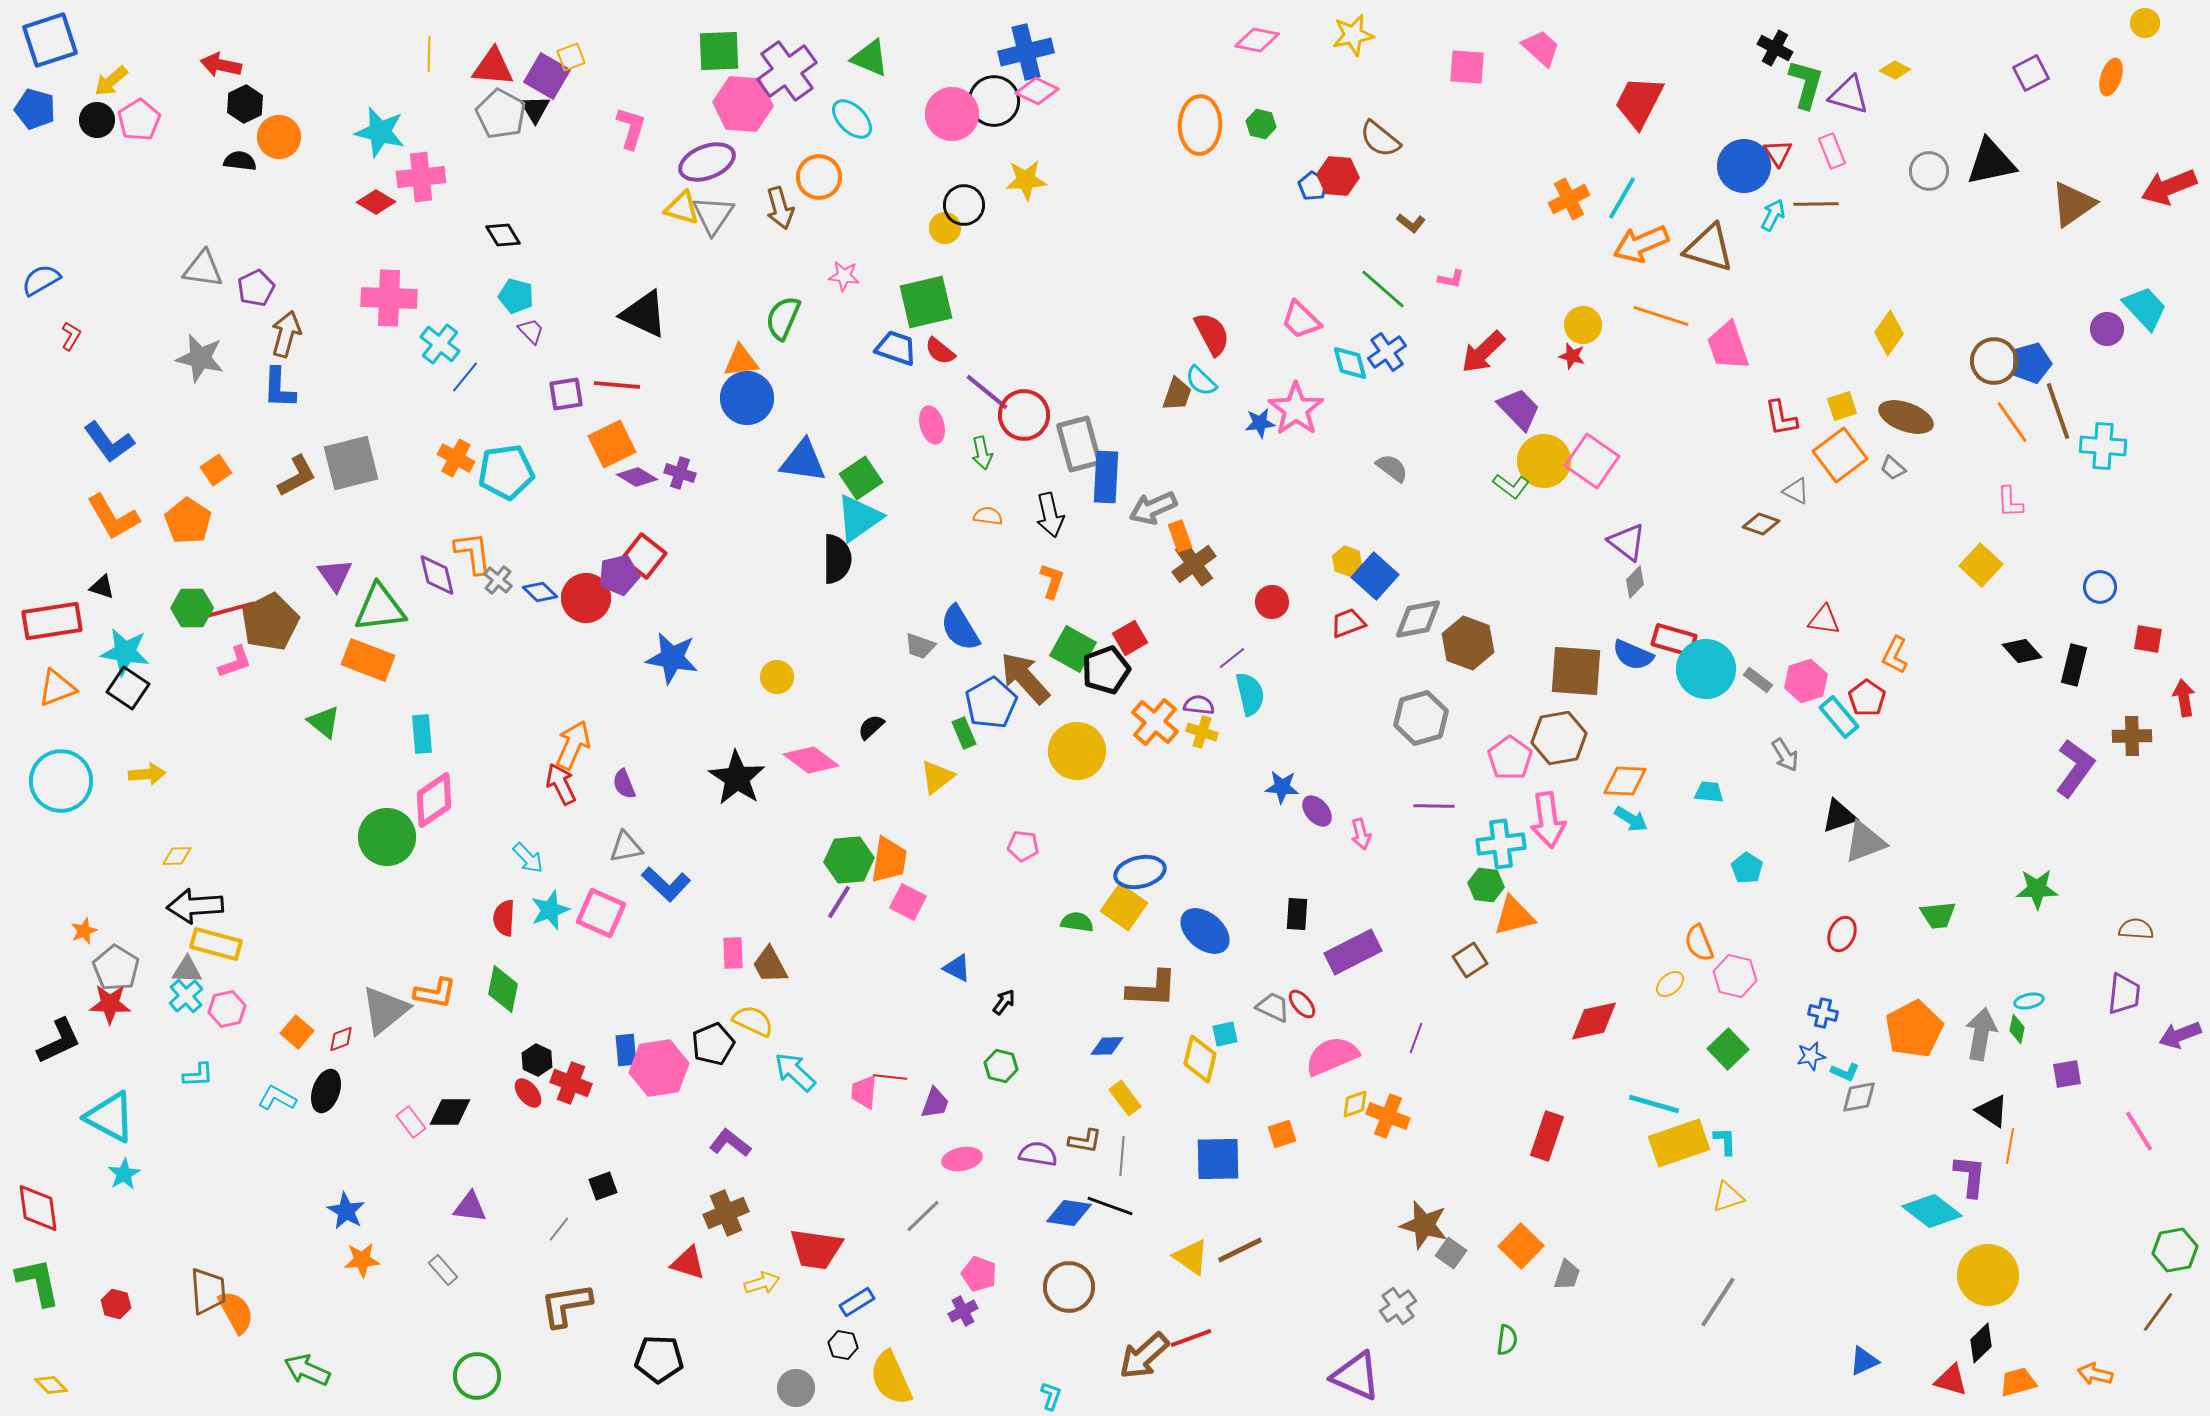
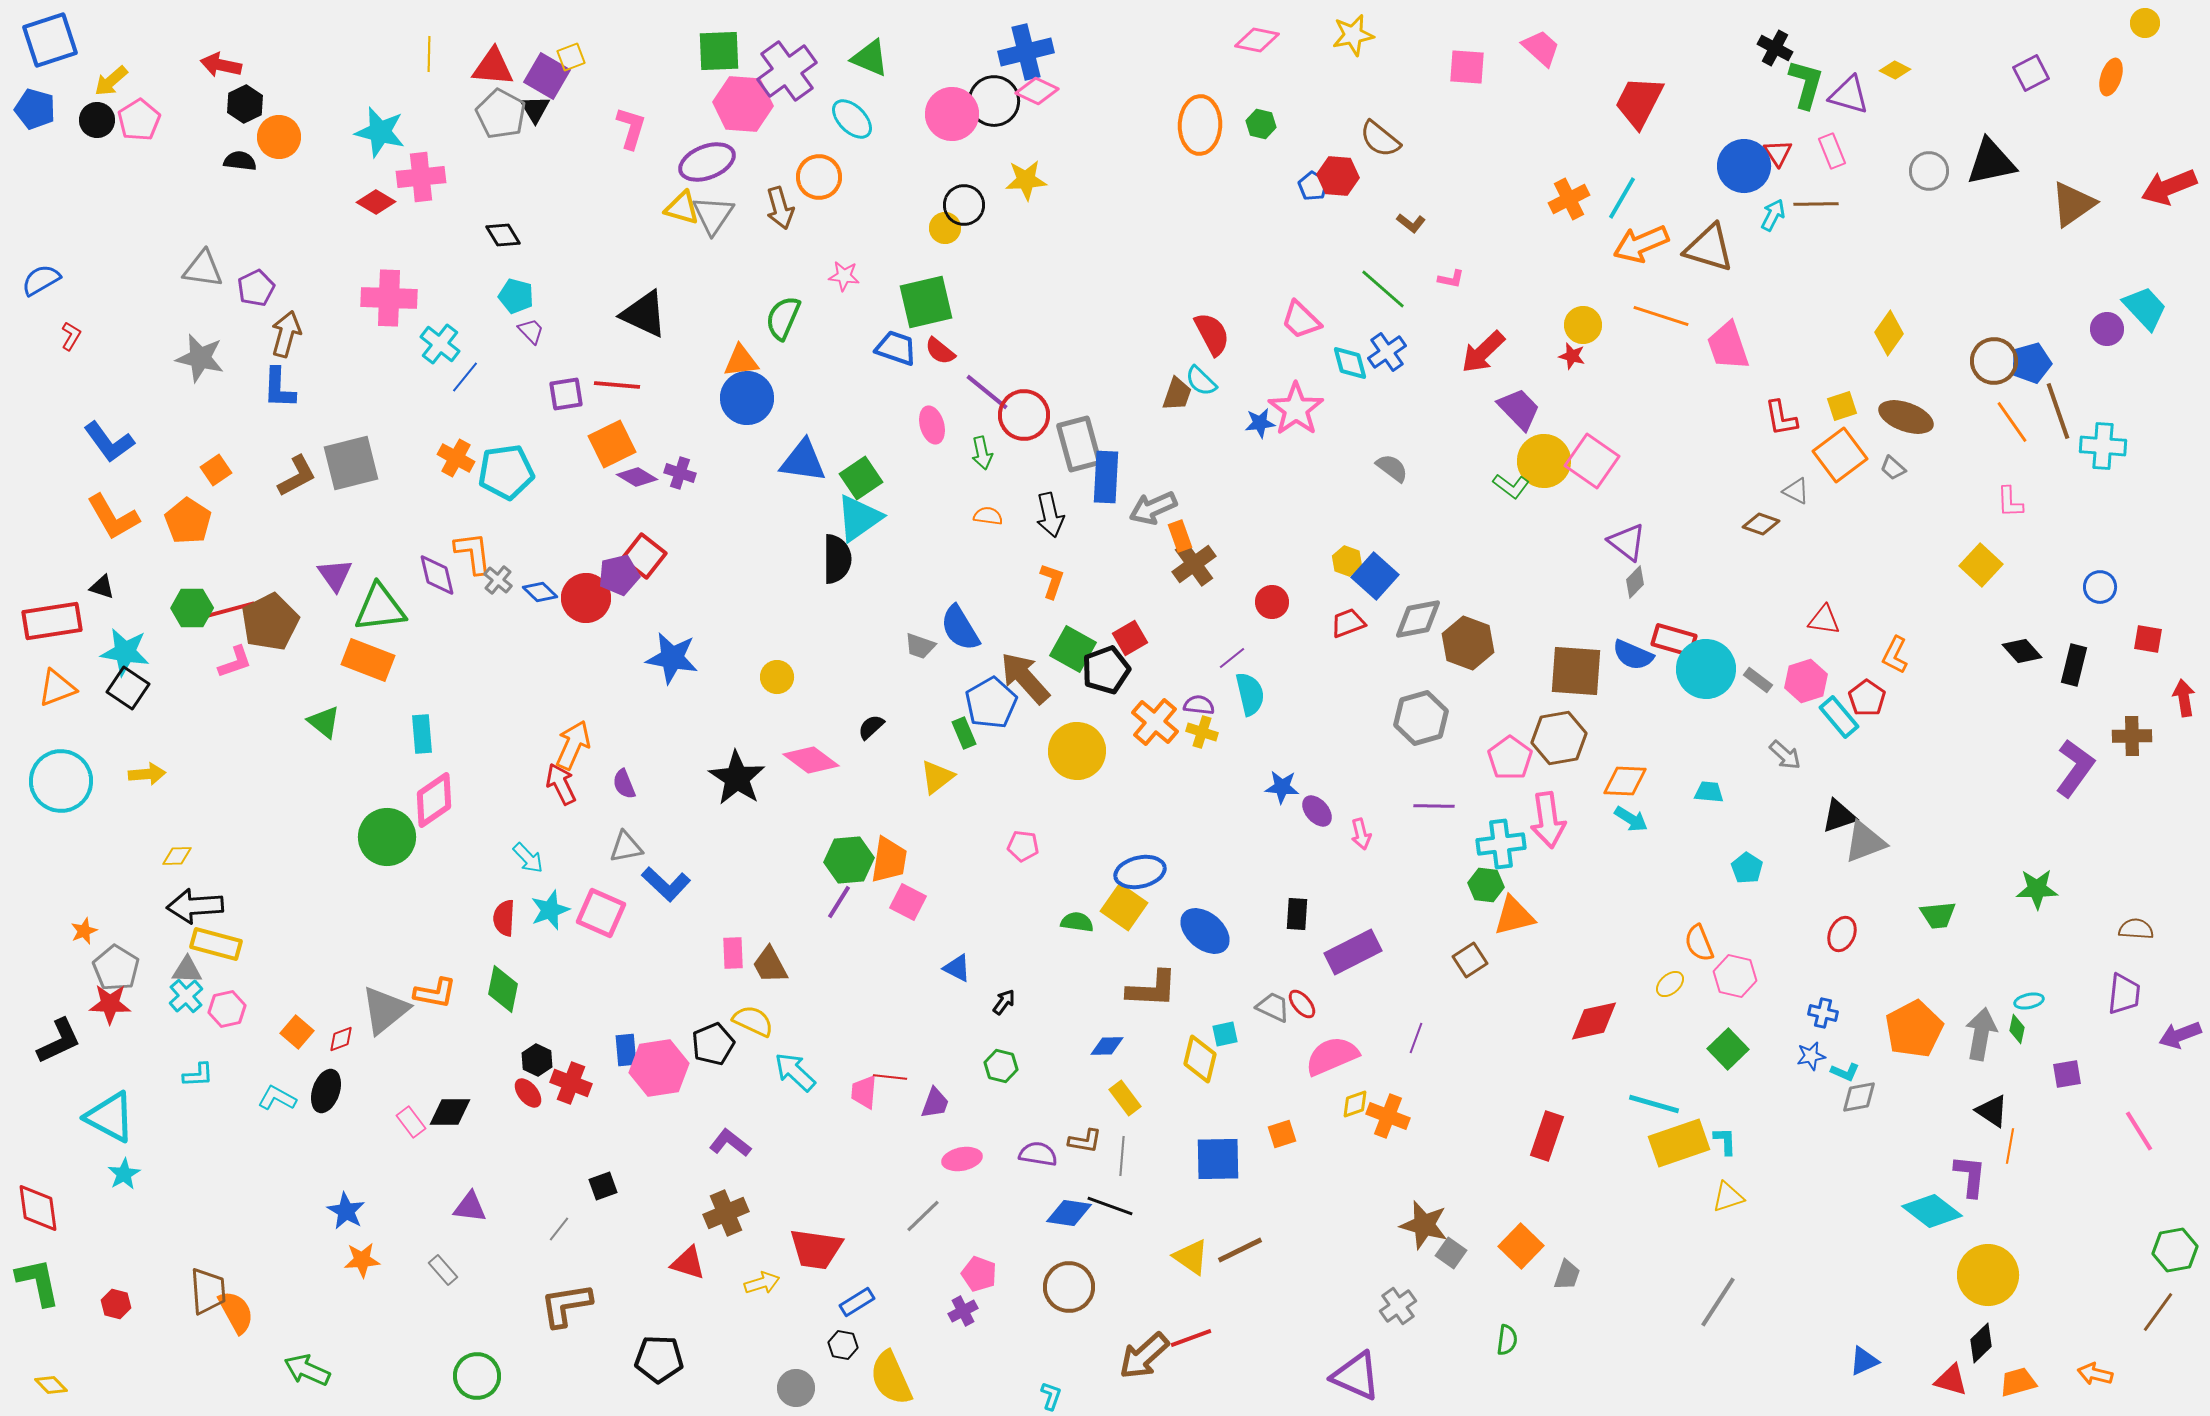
gray arrow at (1785, 755): rotated 16 degrees counterclockwise
